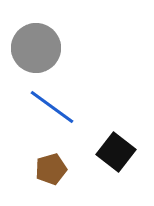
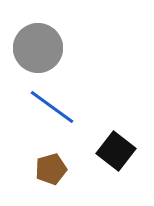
gray circle: moved 2 px right
black square: moved 1 px up
